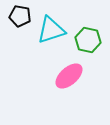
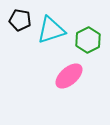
black pentagon: moved 4 px down
green hexagon: rotated 20 degrees clockwise
